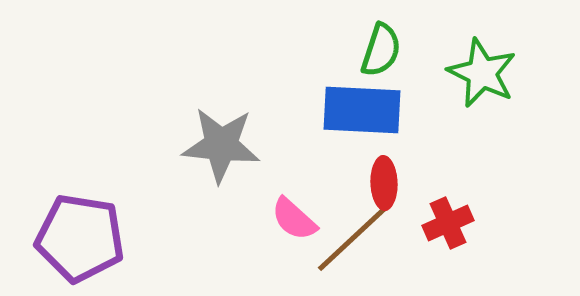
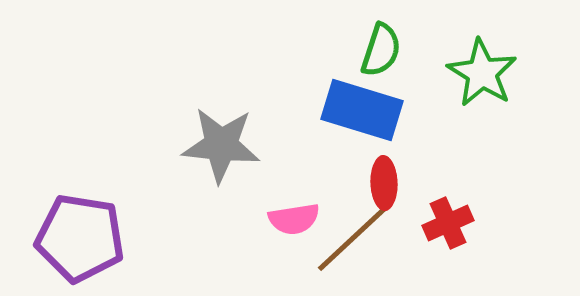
green star: rotated 6 degrees clockwise
blue rectangle: rotated 14 degrees clockwise
pink semicircle: rotated 51 degrees counterclockwise
